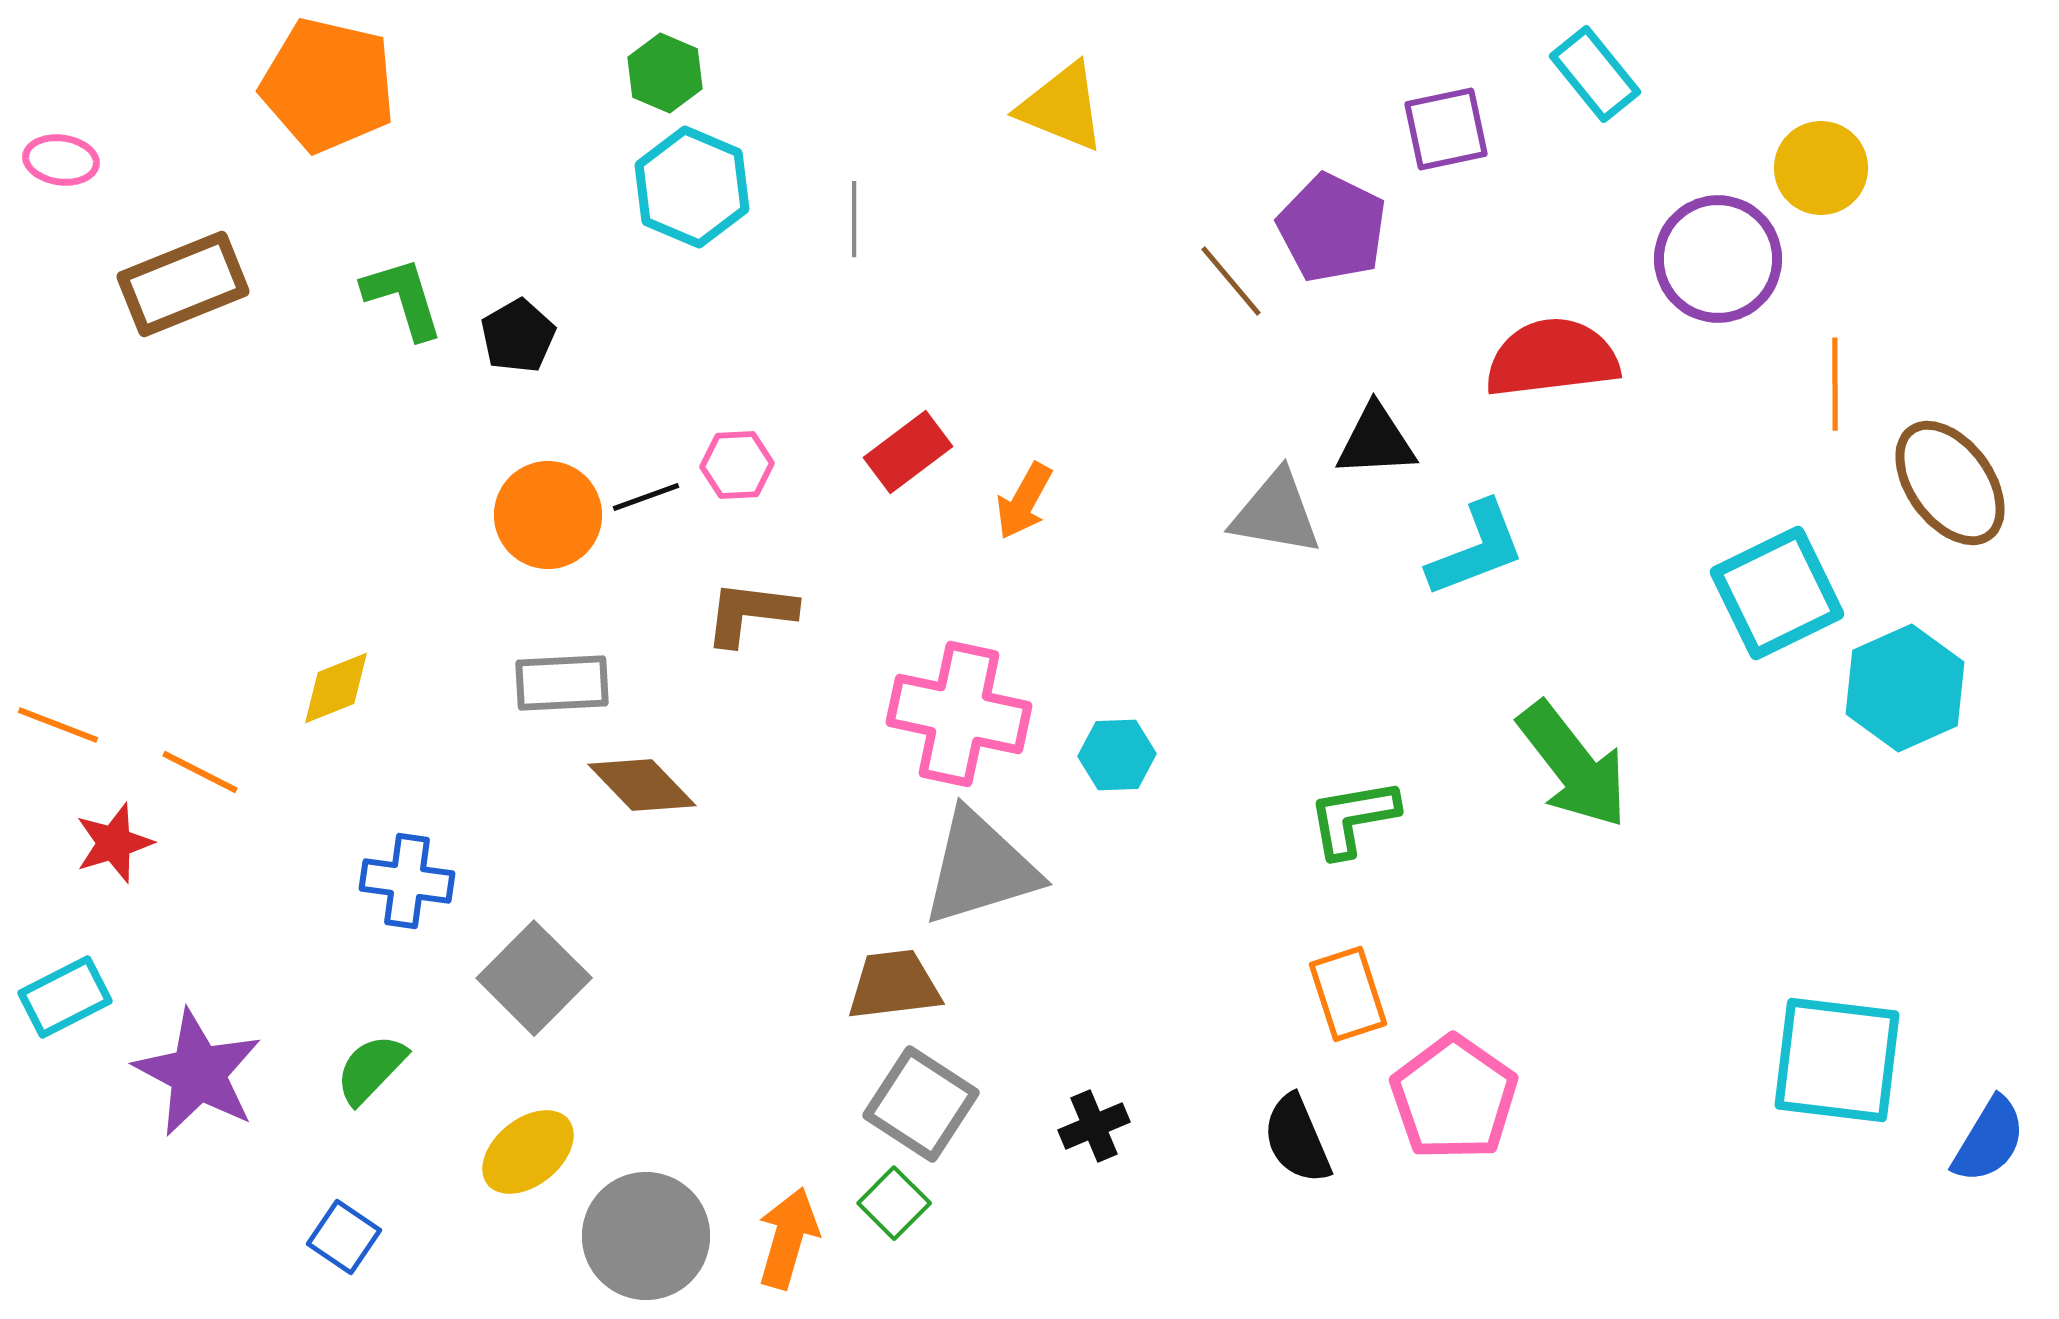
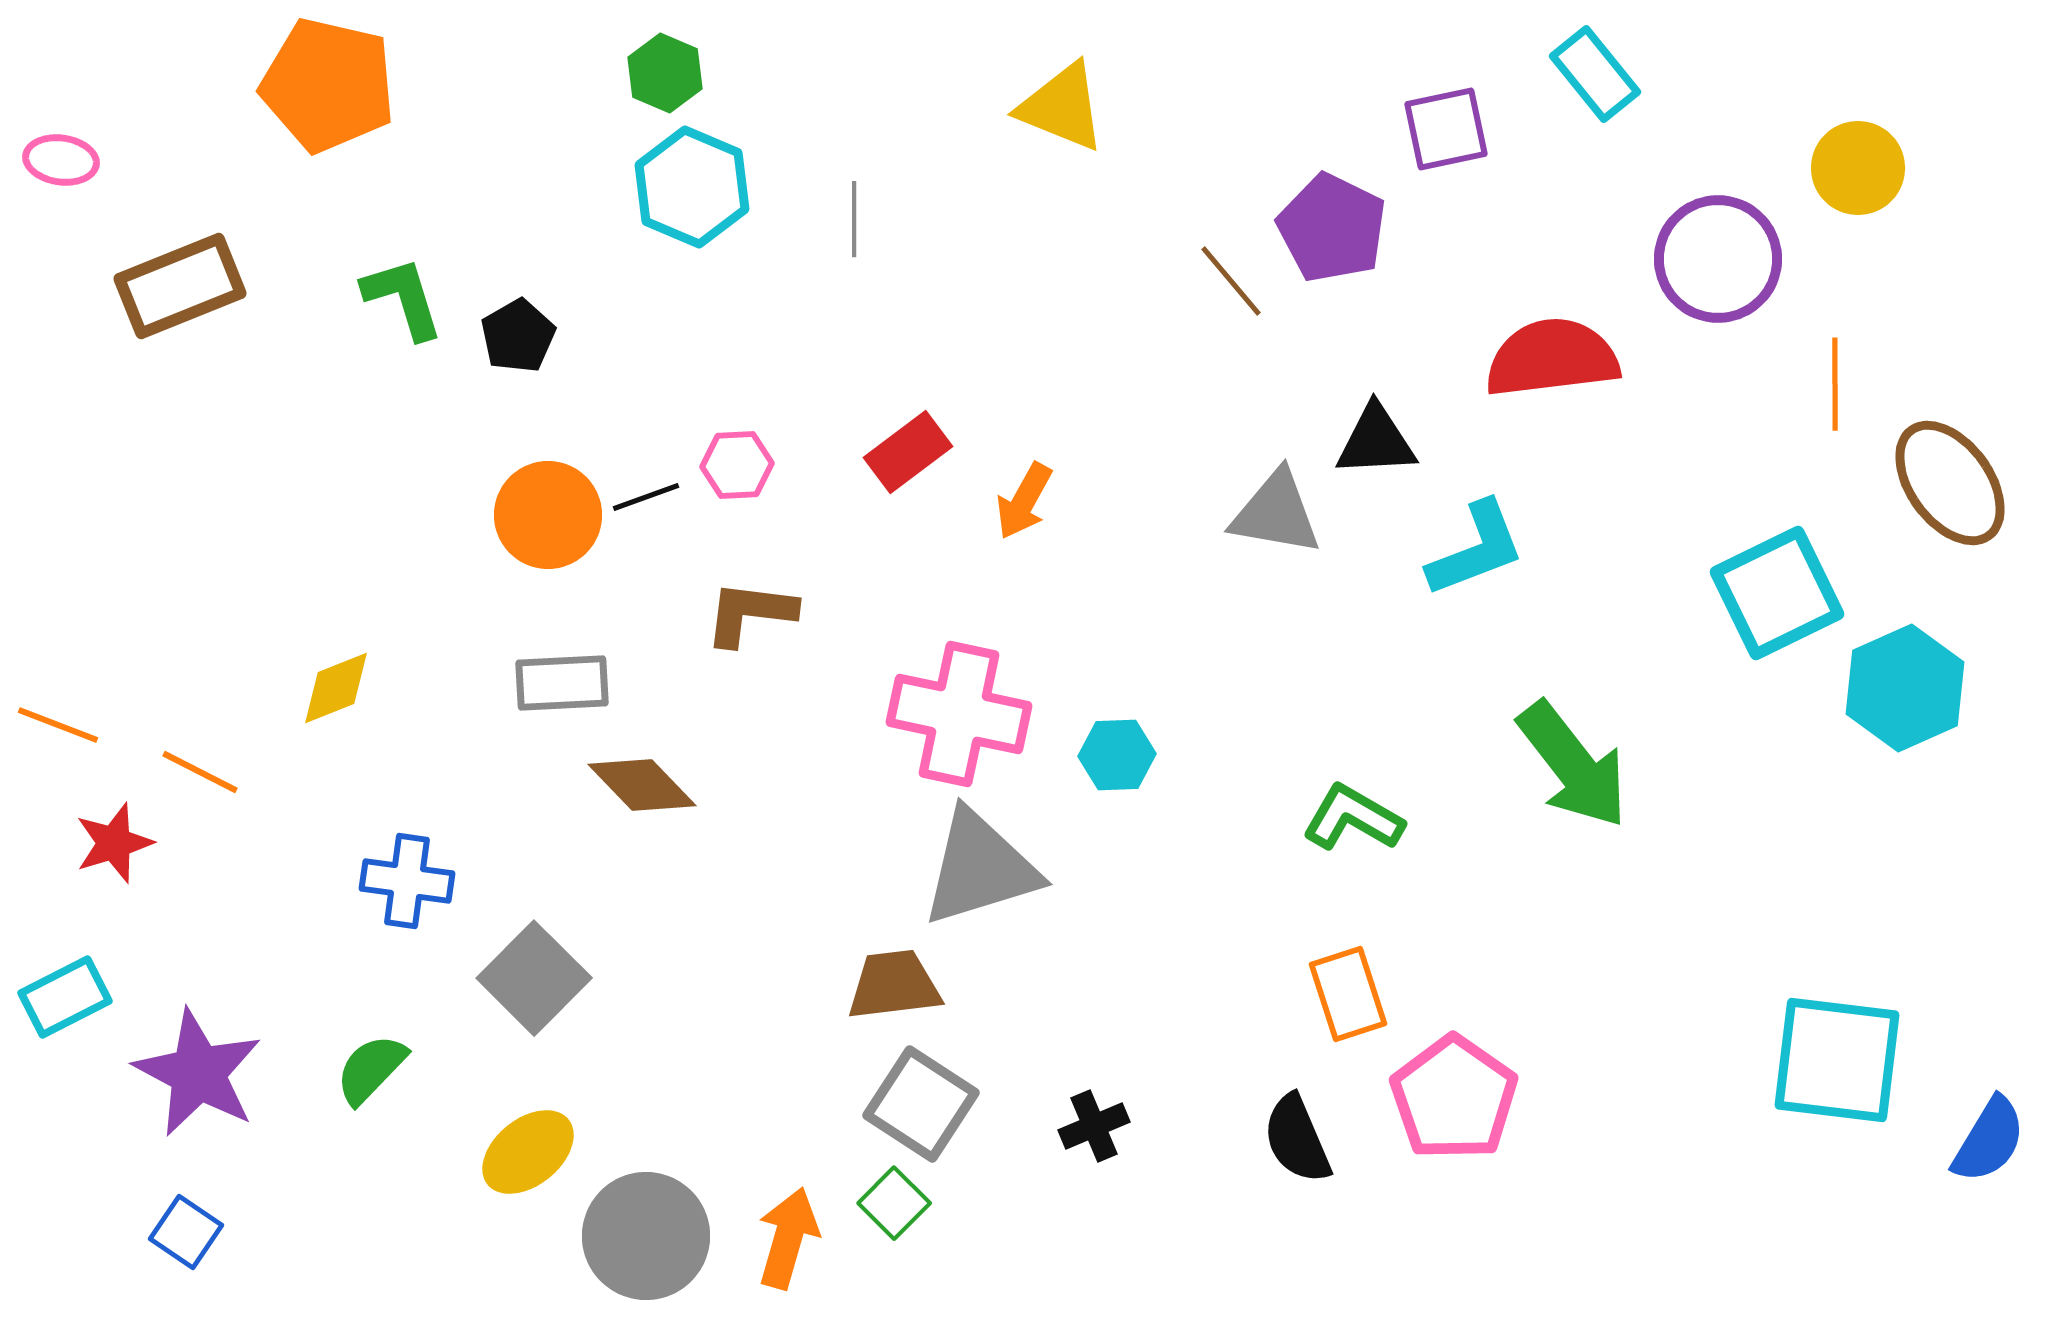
yellow circle at (1821, 168): moved 37 px right
brown rectangle at (183, 284): moved 3 px left, 2 px down
green L-shape at (1353, 818): rotated 40 degrees clockwise
blue square at (344, 1237): moved 158 px left, 5 px up
